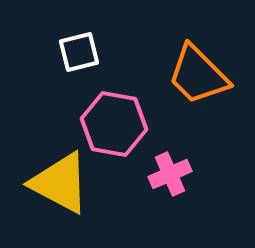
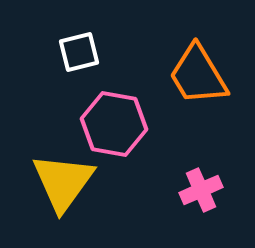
orange trapezoid: rotated 14 degrees clockwise
pink cross: moved 31 px right, 16 px down
yellow triangle: moved 3 px right, 1 px up; rotated 38 degrees clockwise
